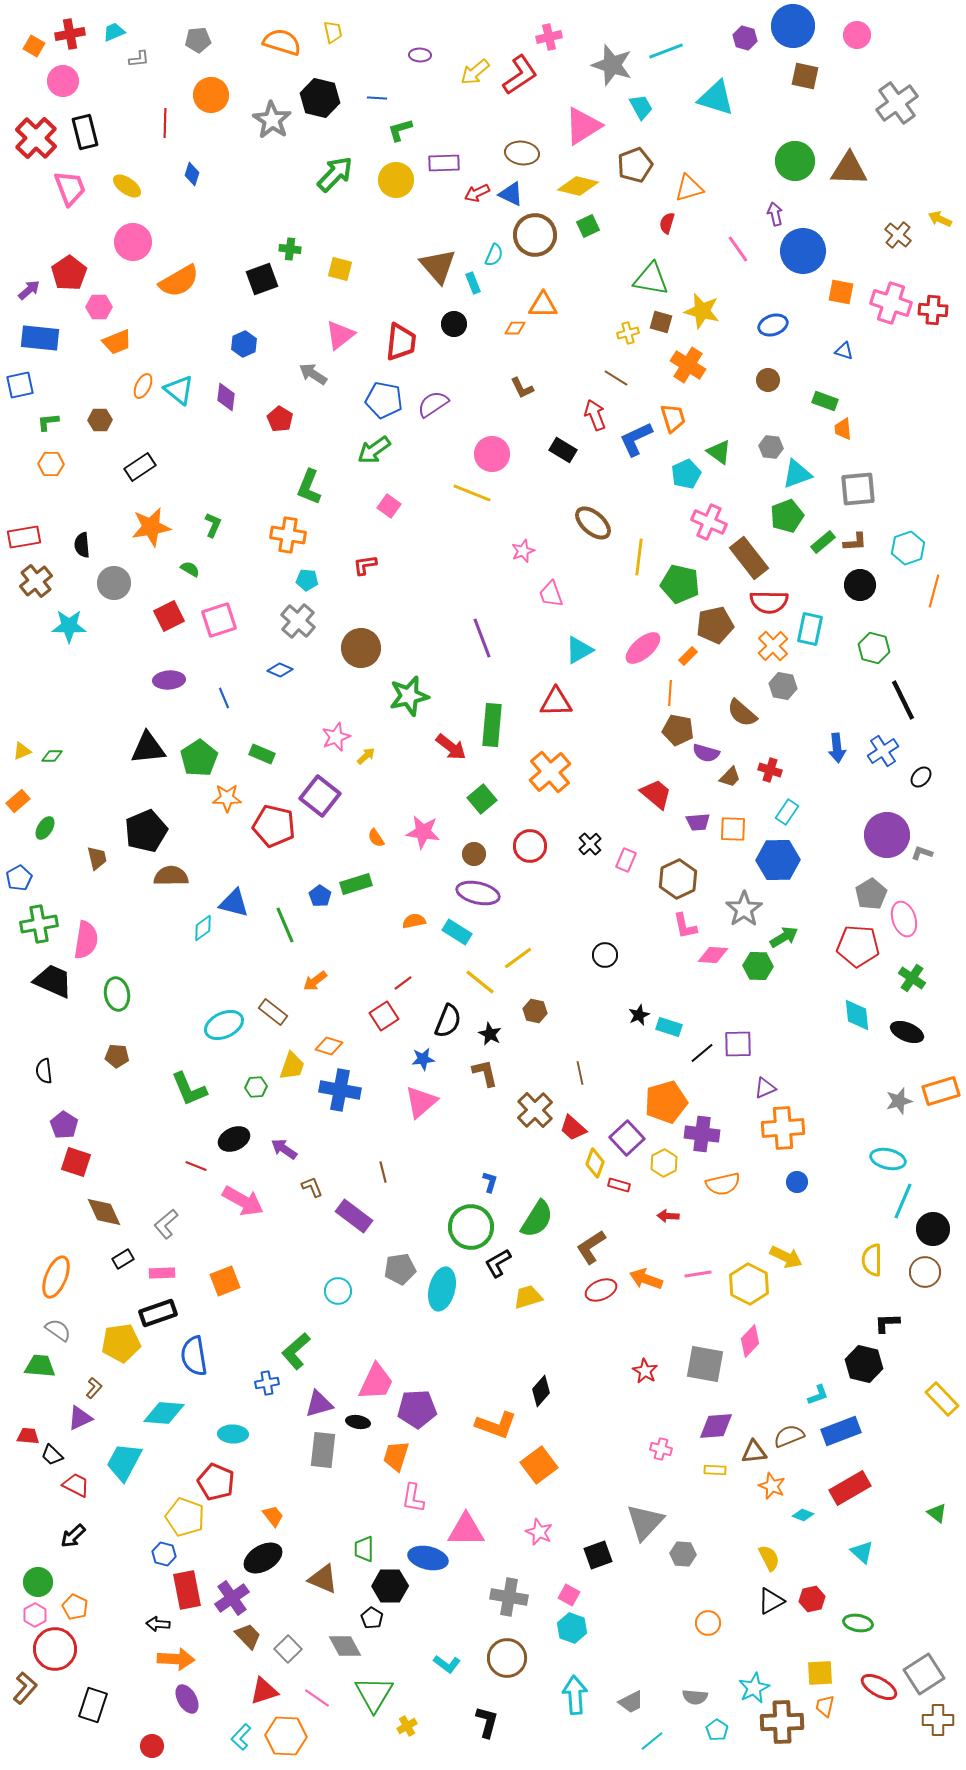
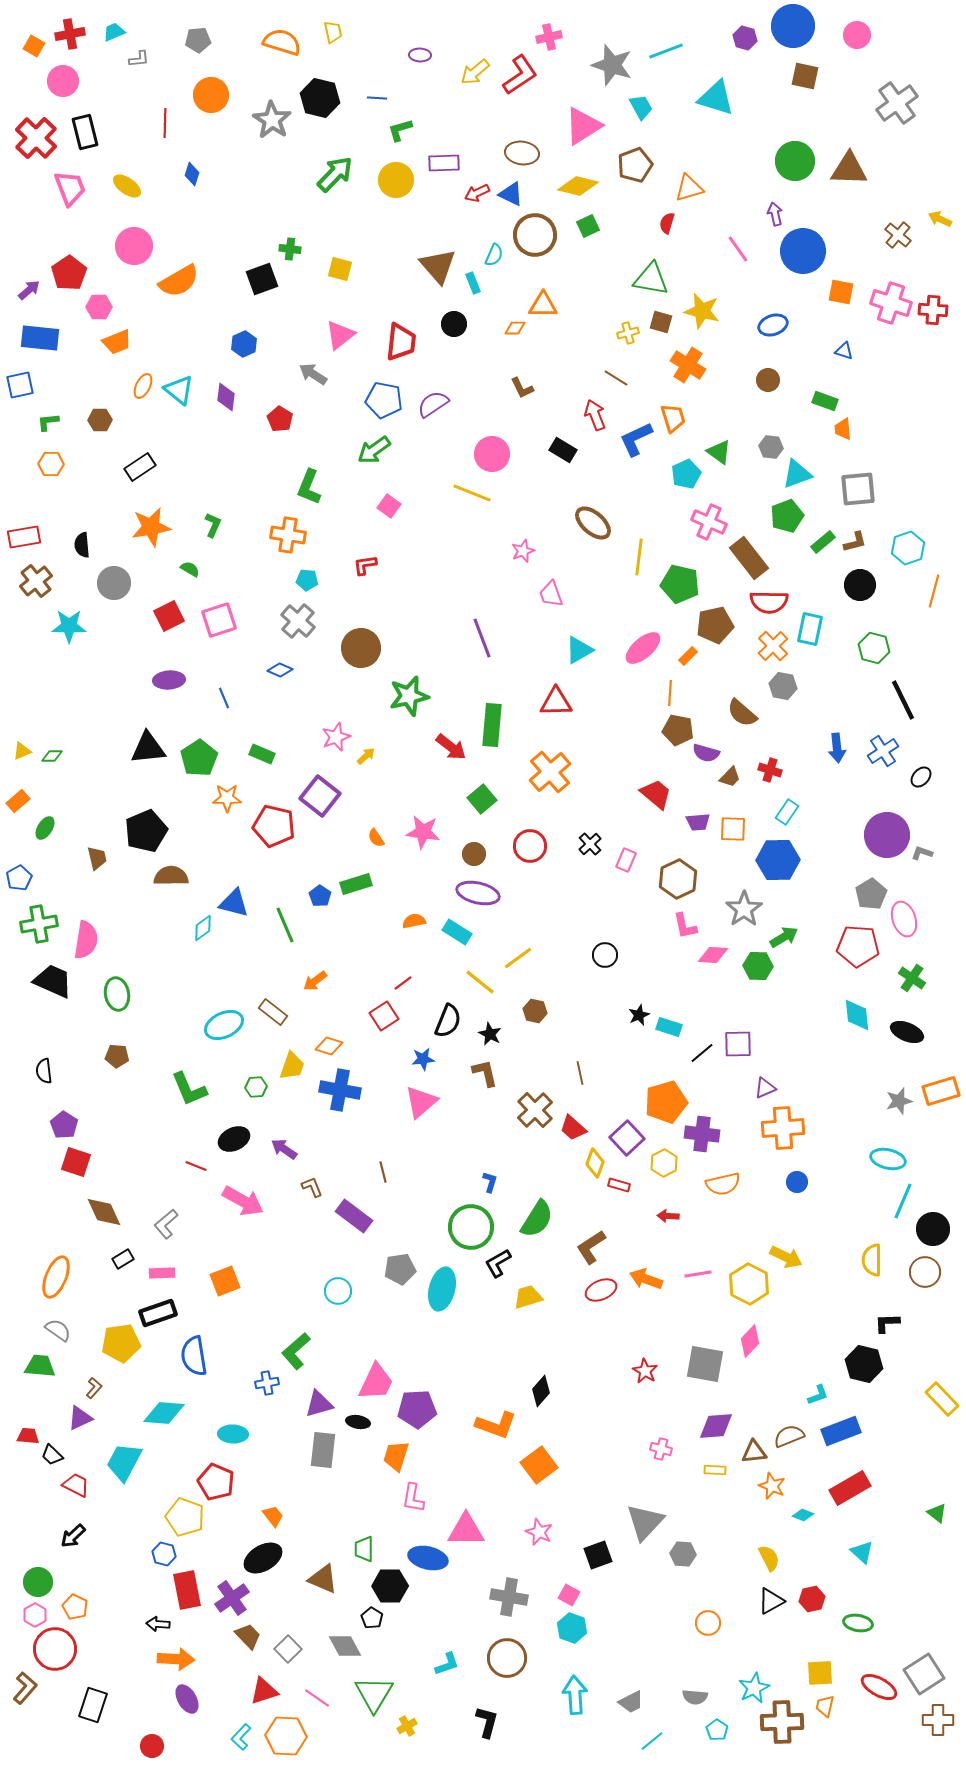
pink circle at (133, 242): moved 1 px right, 4 px down
brown L-shape at (855, 542): rotated 10 degrees counterclockwise
cyan L-shape at (447, 1664): rotated 56 degrees counterclockwise
